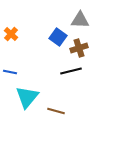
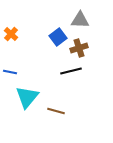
blue square: rotated 18 degrees clockwise
